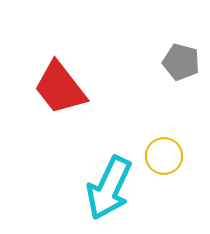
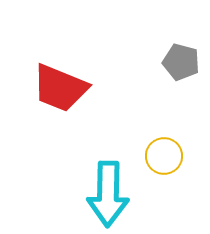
red trapezoid: rotated 30 degrees counterclockwise
cyan arrow: moved 1 px left, 6 px down; rotated 24 degrees counterclockwise
